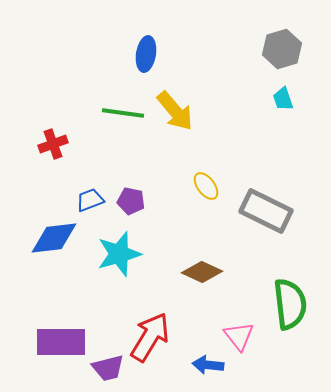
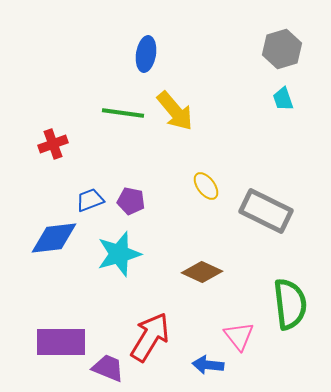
purple trapezoid: rotated 144 degrees counterclockwise
